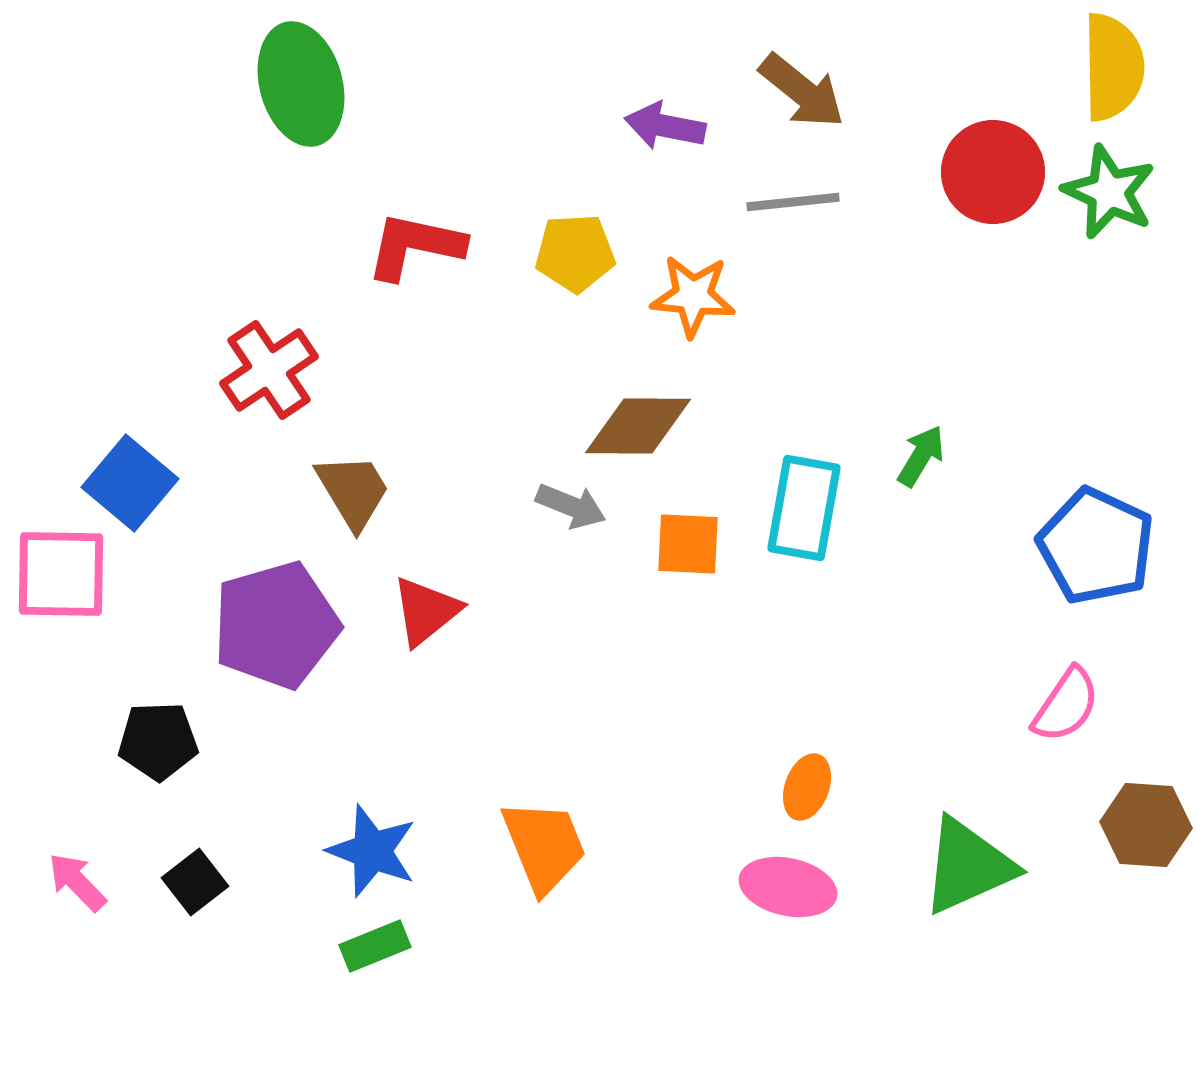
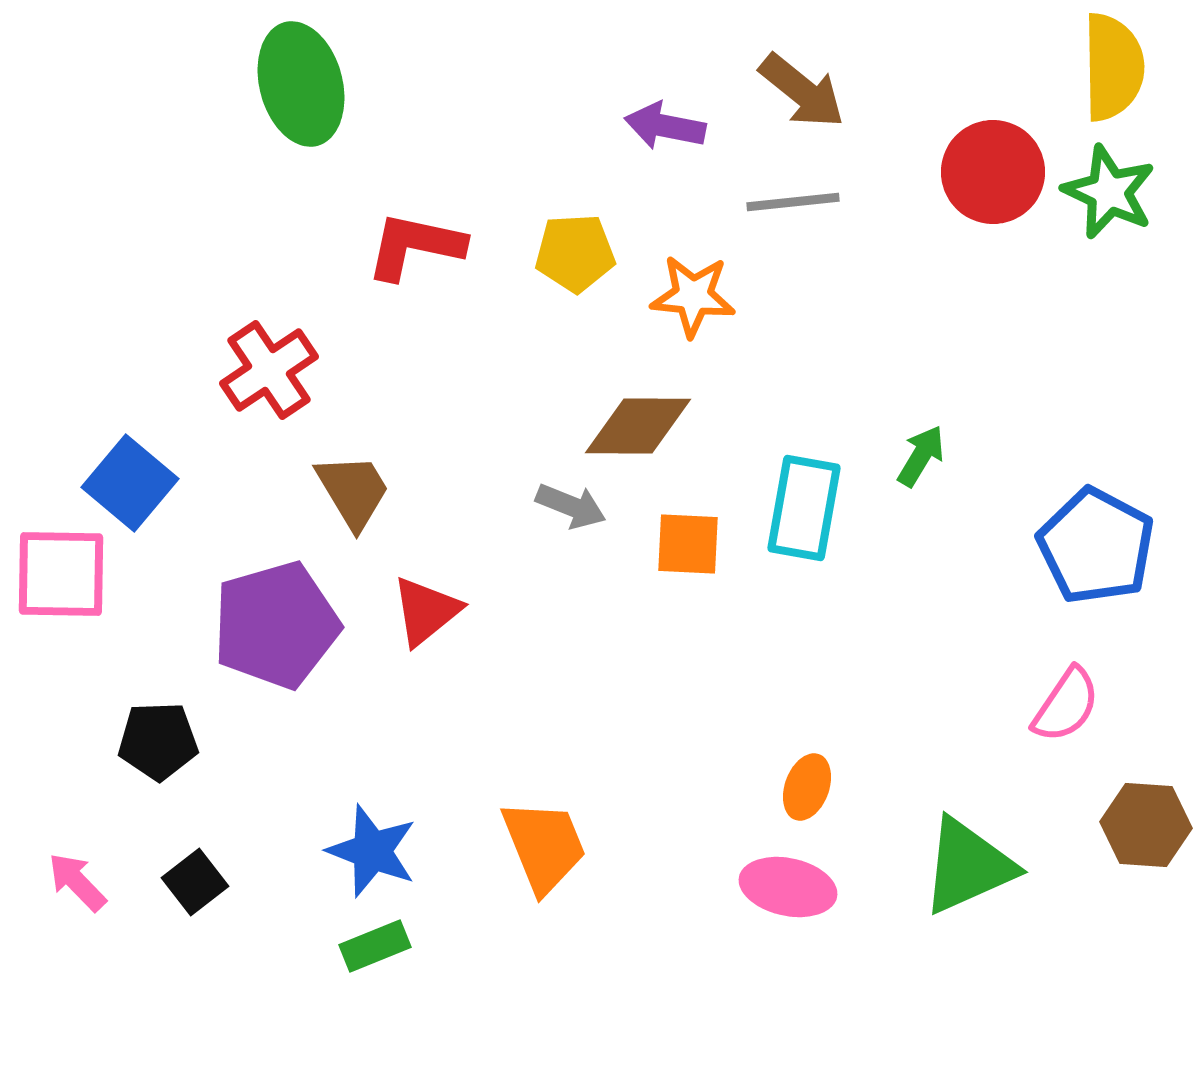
blue pentagon: rotated 3 degrees clockwise
